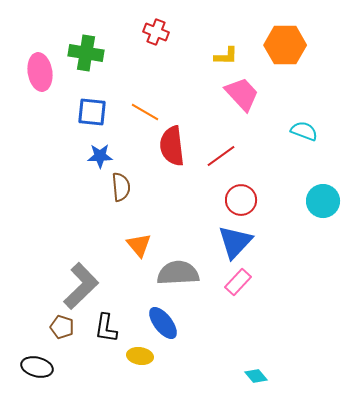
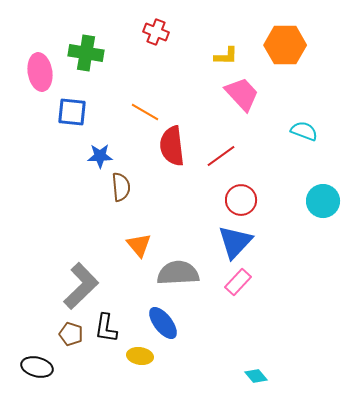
blue square: moved 20 px left
brown pentagon: moved 9 px right, 7 px down
